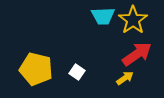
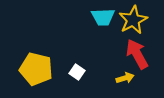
cyan trapezoid: moved 1 px down
yellow star: rotated 8 degrees clockwise
red arrow: rotated 84 degrees counterclockwise
yellow arrow: rotated 18 degrees clockwise
